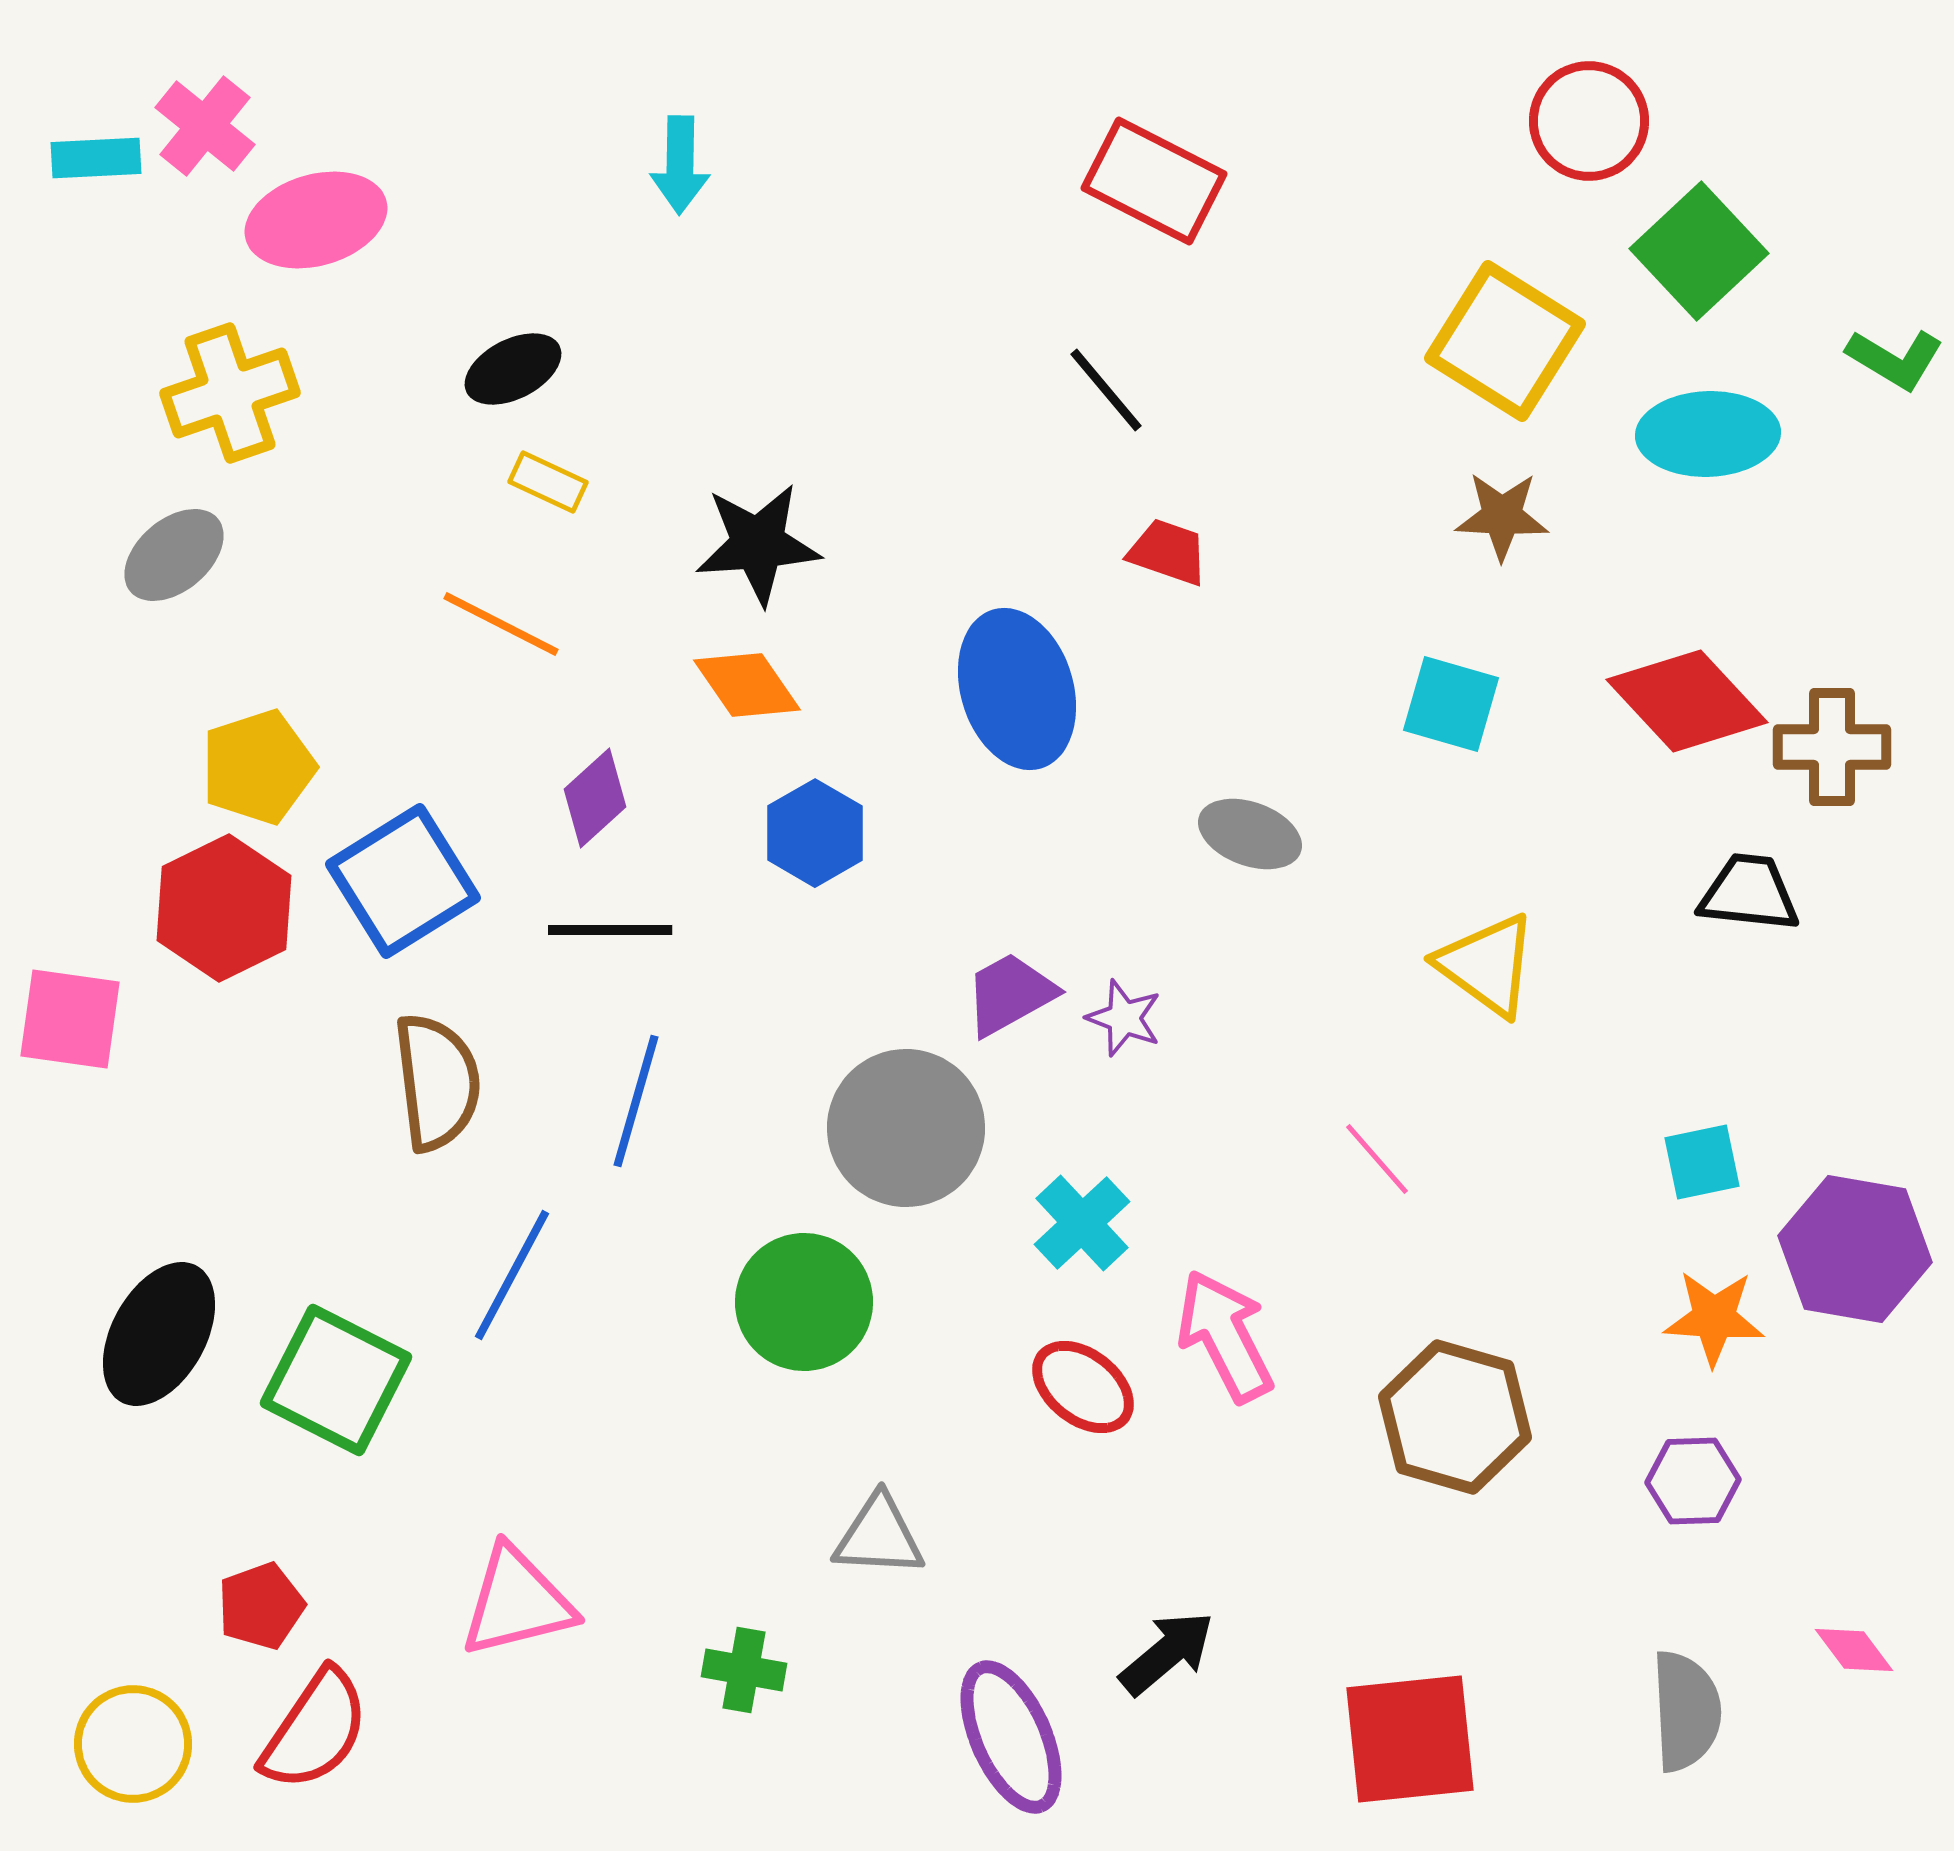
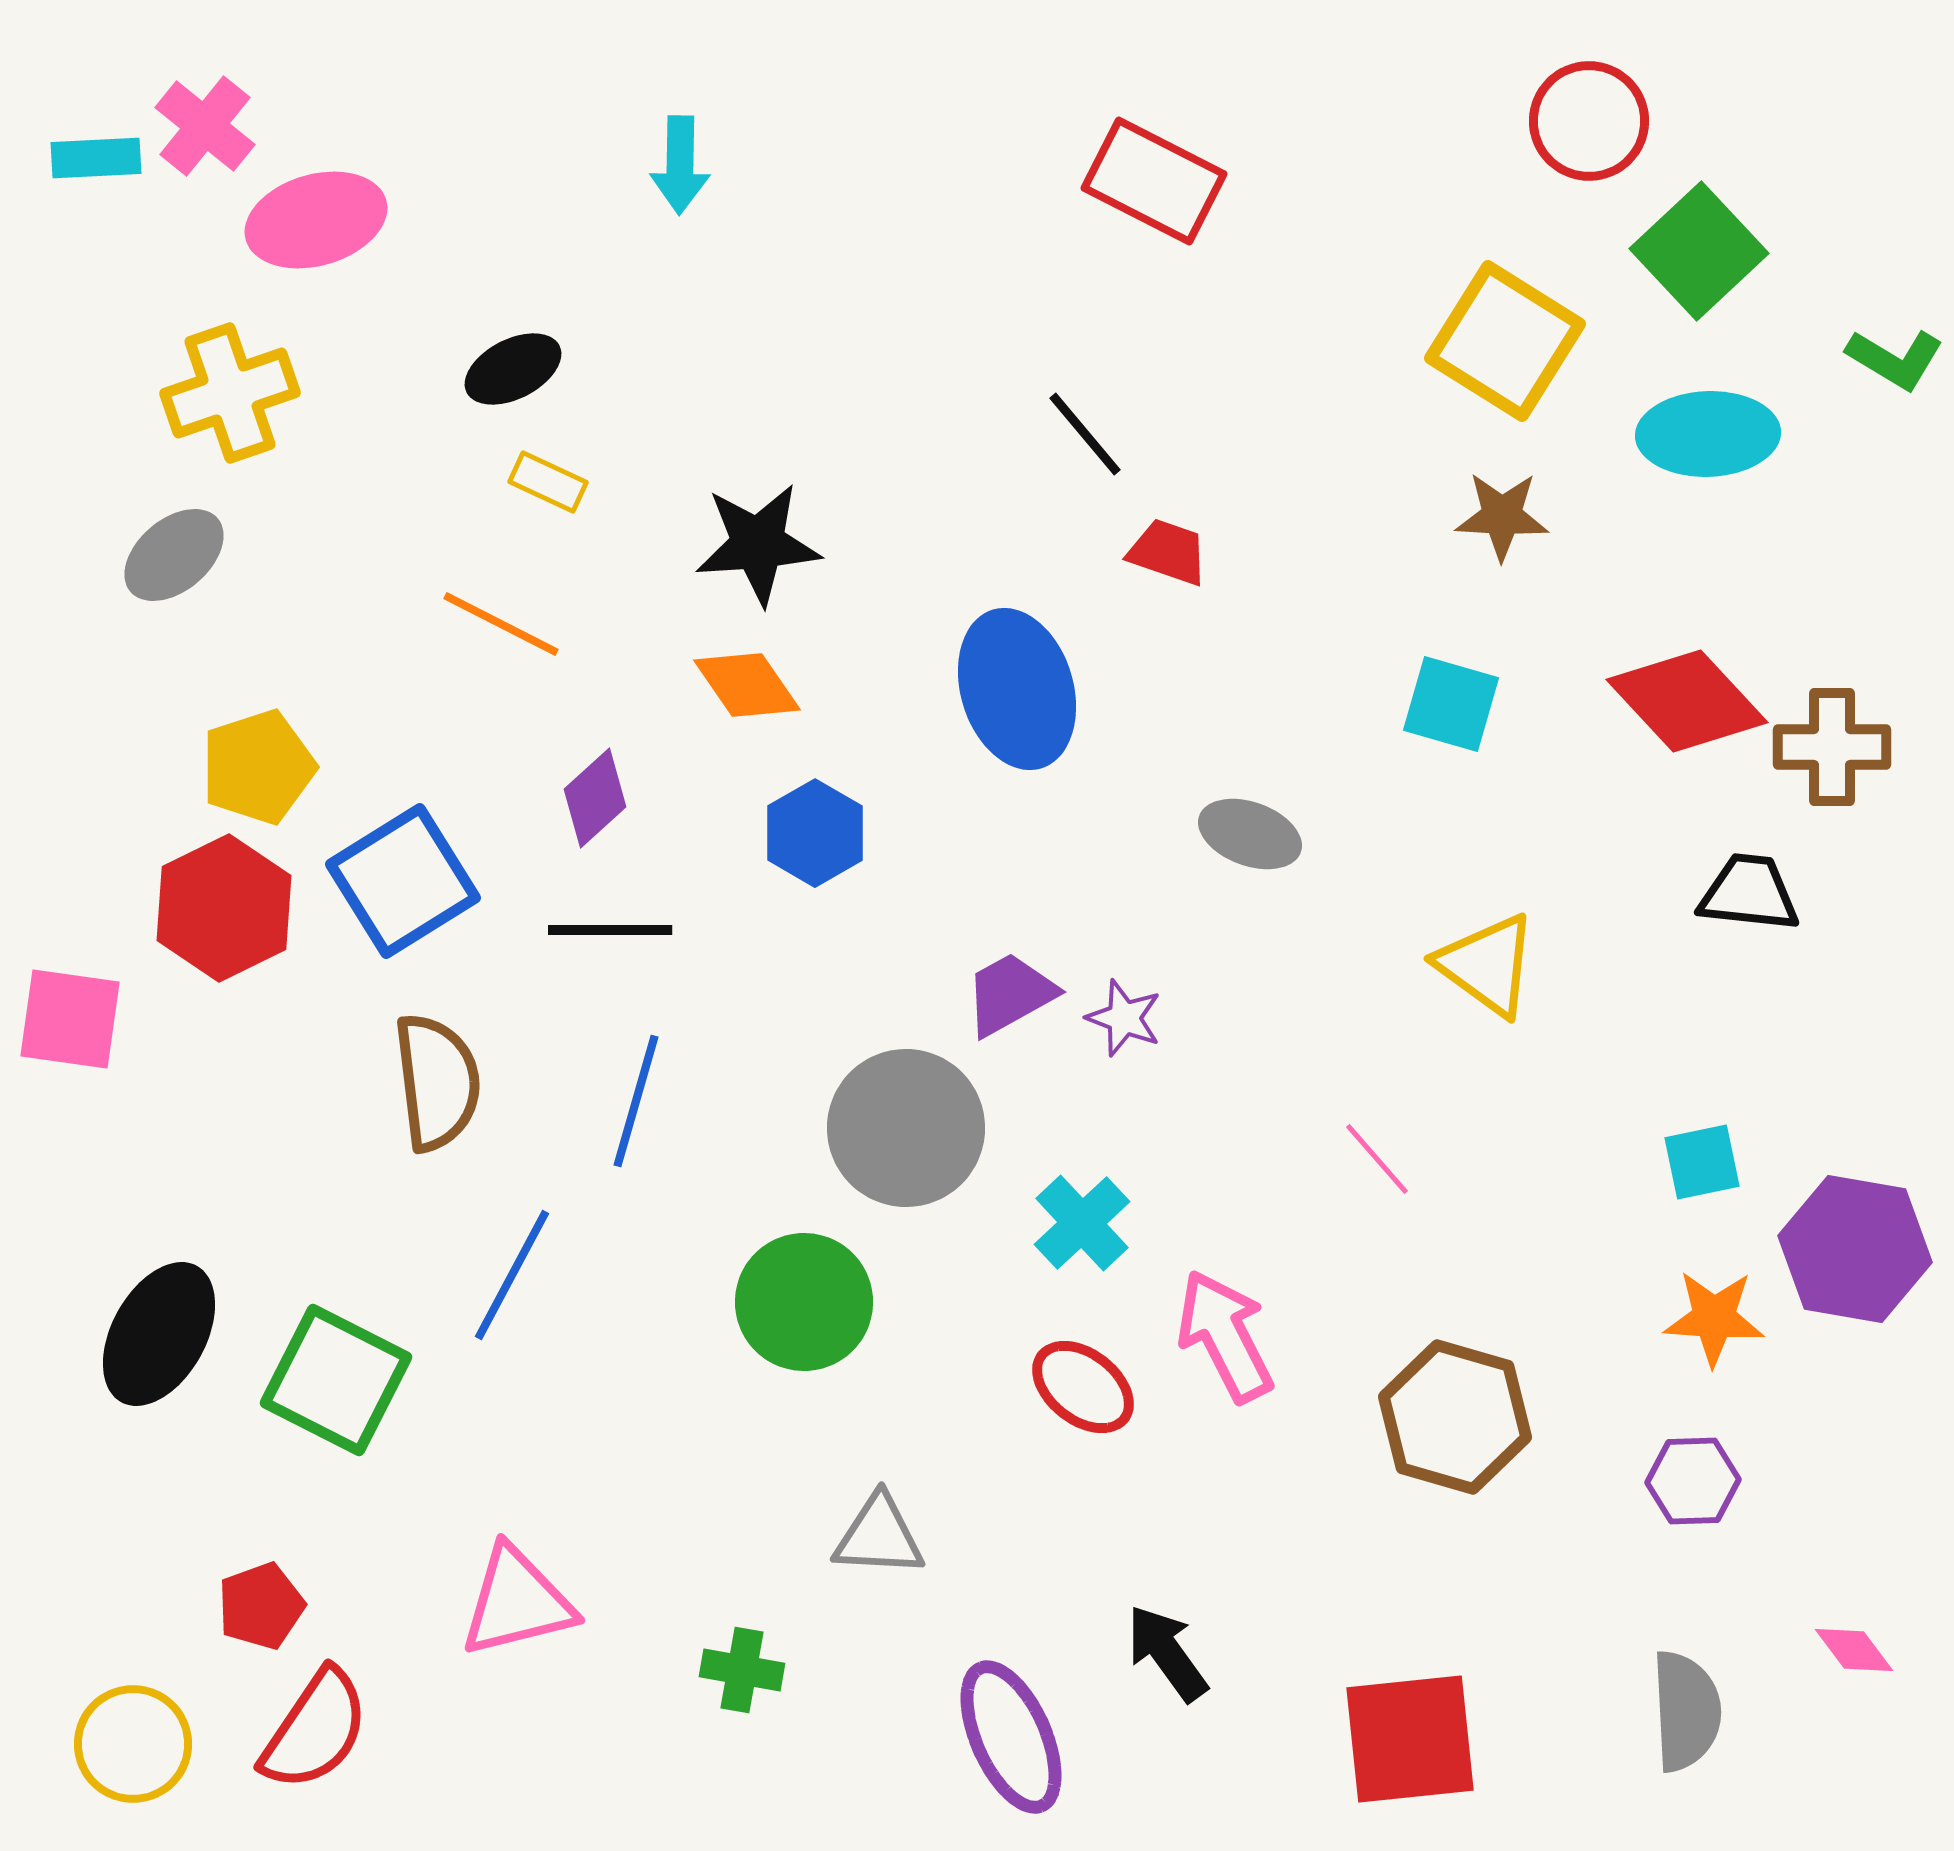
black line at (1106, 390): moved 21 px left, 44 px down
black arrow at (1167, 1653): rotated 86 degrees counterclockwise
green cross at (744, 1670): moved 2 px left
